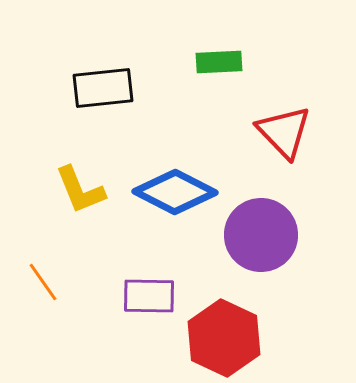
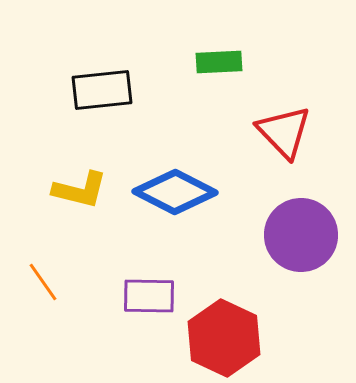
black rectangle: moved 1 px left, 2 px down
yellow L-shape: rotated 54 degrees counterclockwise
purple circle: moved 40 px right
